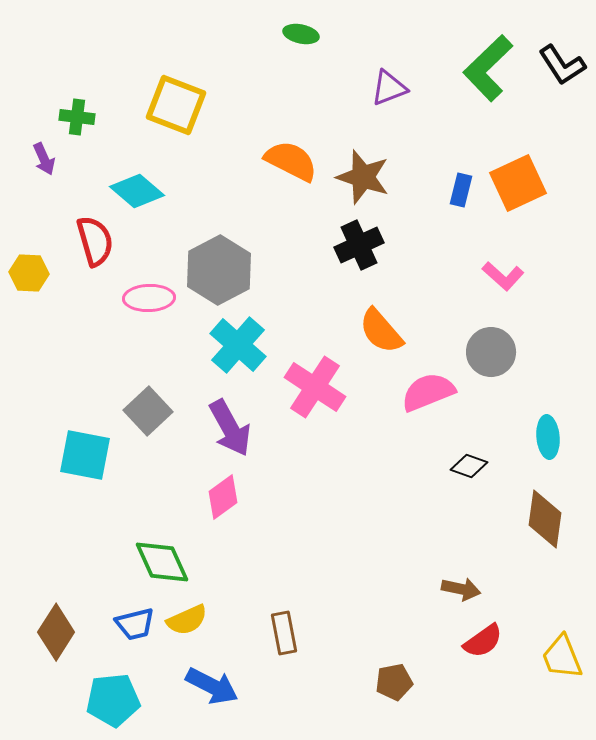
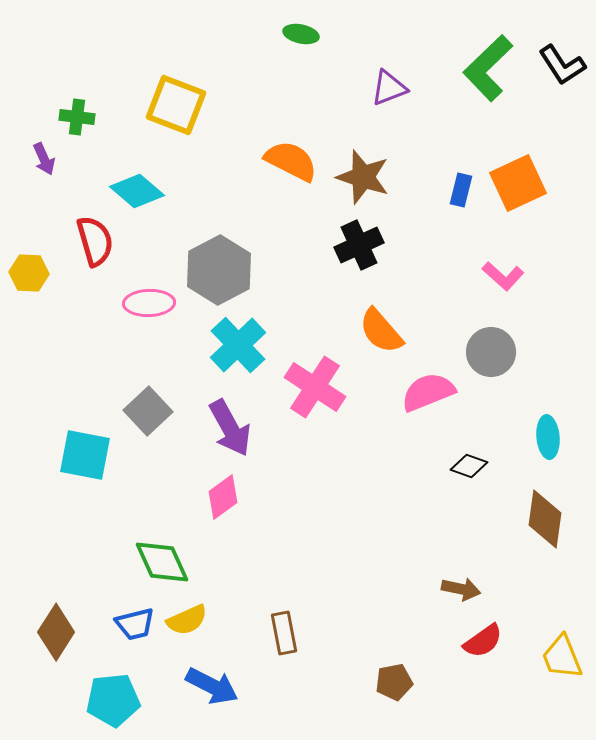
pink ellipse at (149, 298): moved 5 px down
cyan cross at (238, 345): rotated 6 degrees clockwise
